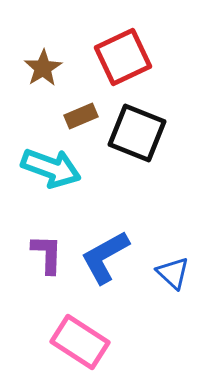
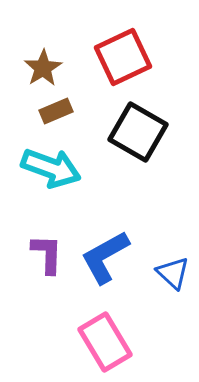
brown rectangle: moved 25 px left, 5 px up
black square: moved 1 px right, 1 px up; rotated 8 degrees clockwise
pink rectangle: moved 25 px right; rotated 26 degrees clockwise
